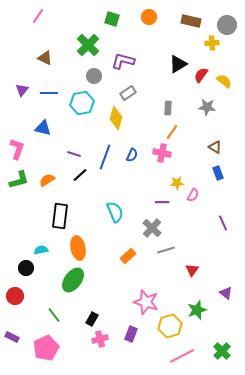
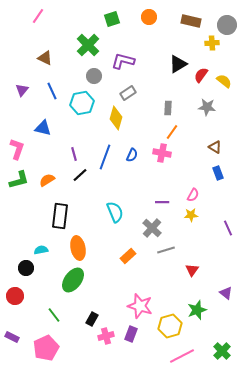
green square at (112, 19): rotated 35 degrees counterclockwise
blue line at (49, 93): moved 3 px right, 2 px up; rotated 66 degrees clockwise
purple line at (74, 154): rotated 56 degrees clockwise
yellow star at (177, 183): moved 14 px right, 32 px down
purple line at (223, 223): moved 5 px right, 5 px down
pink star at (146, 302): moved 6 px left, 4 px down
pink cross at (100, 339): moved 6 px right, 3 px up
